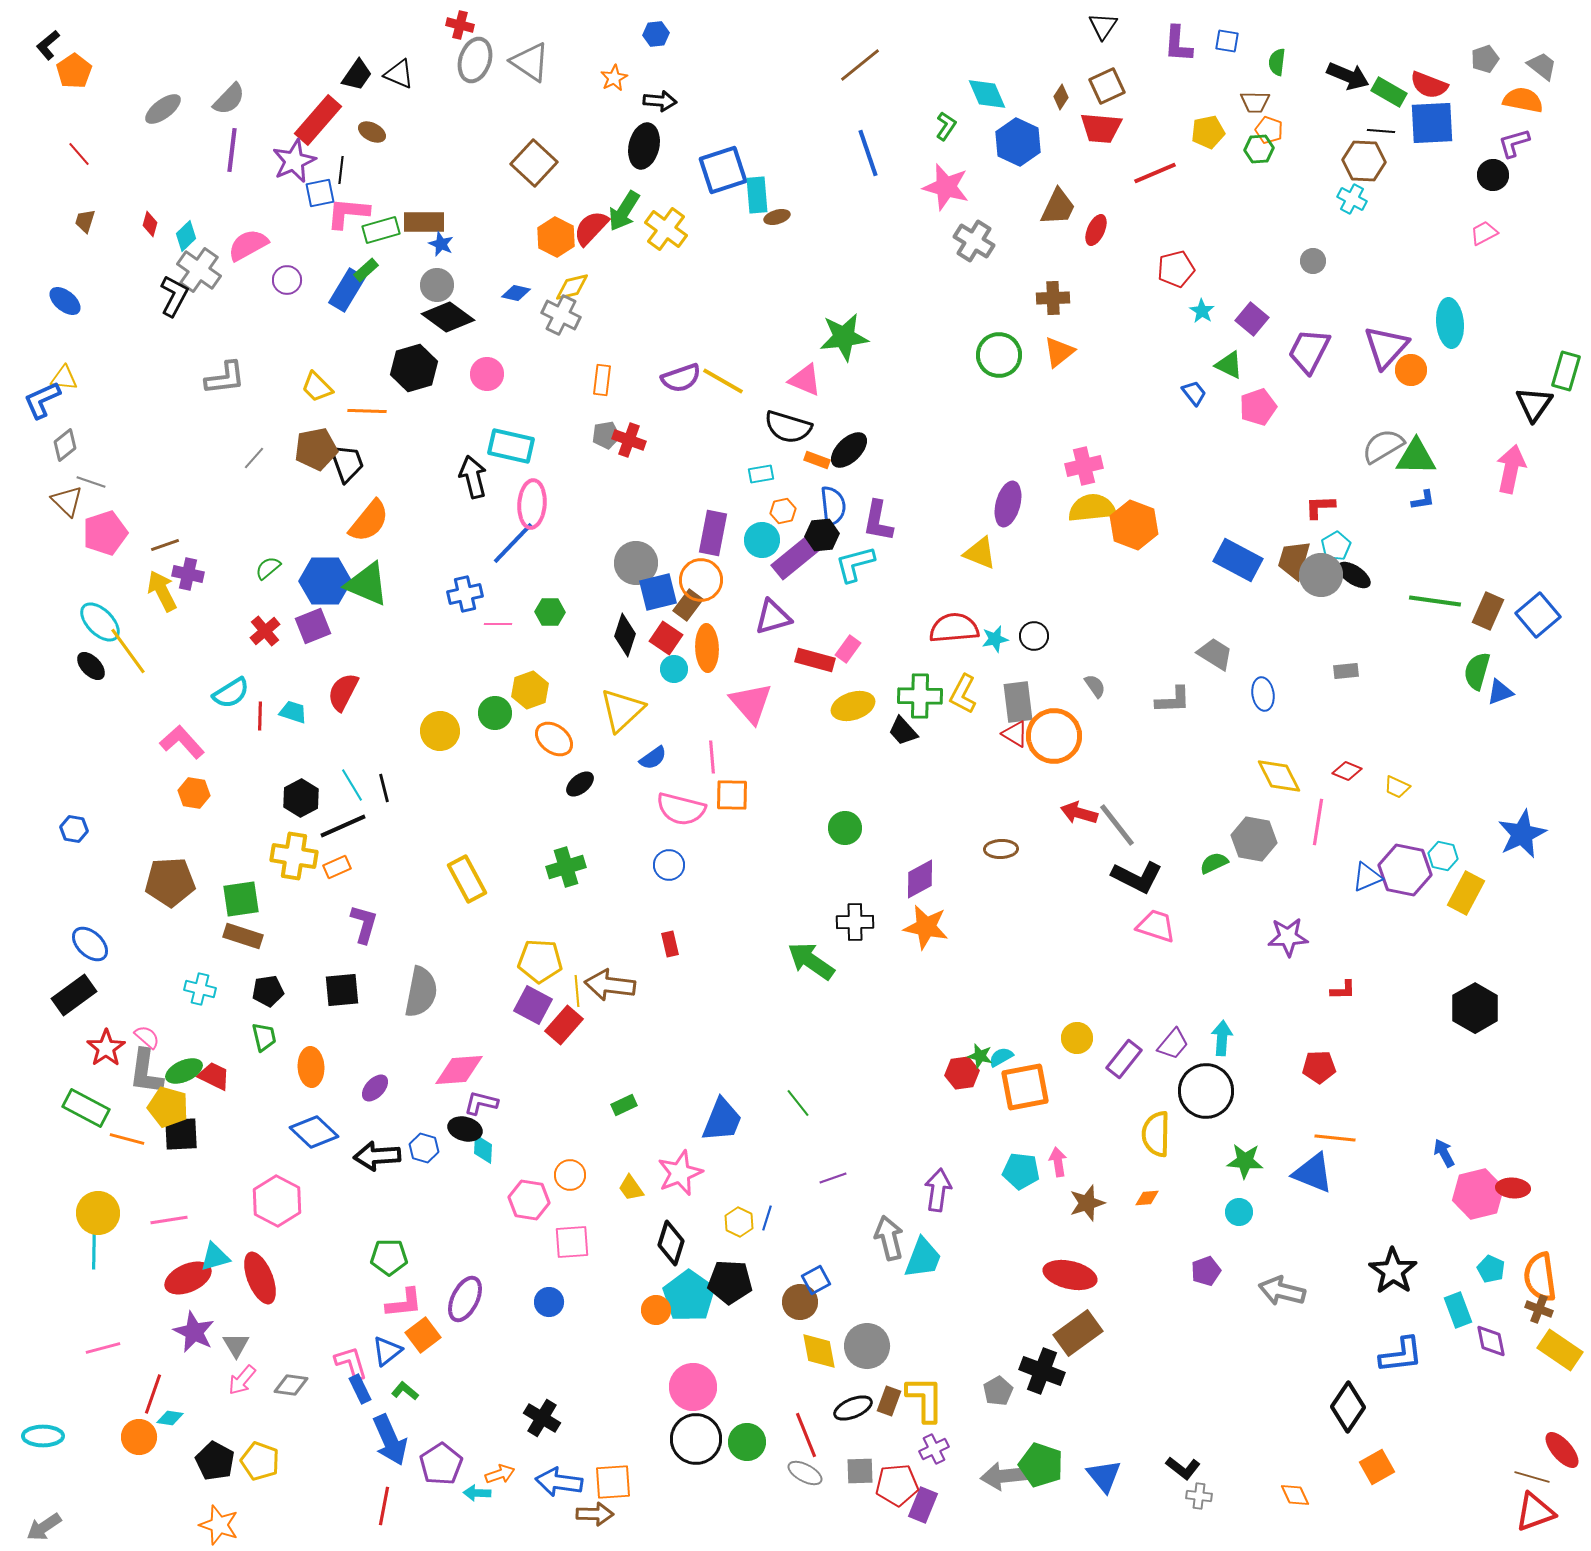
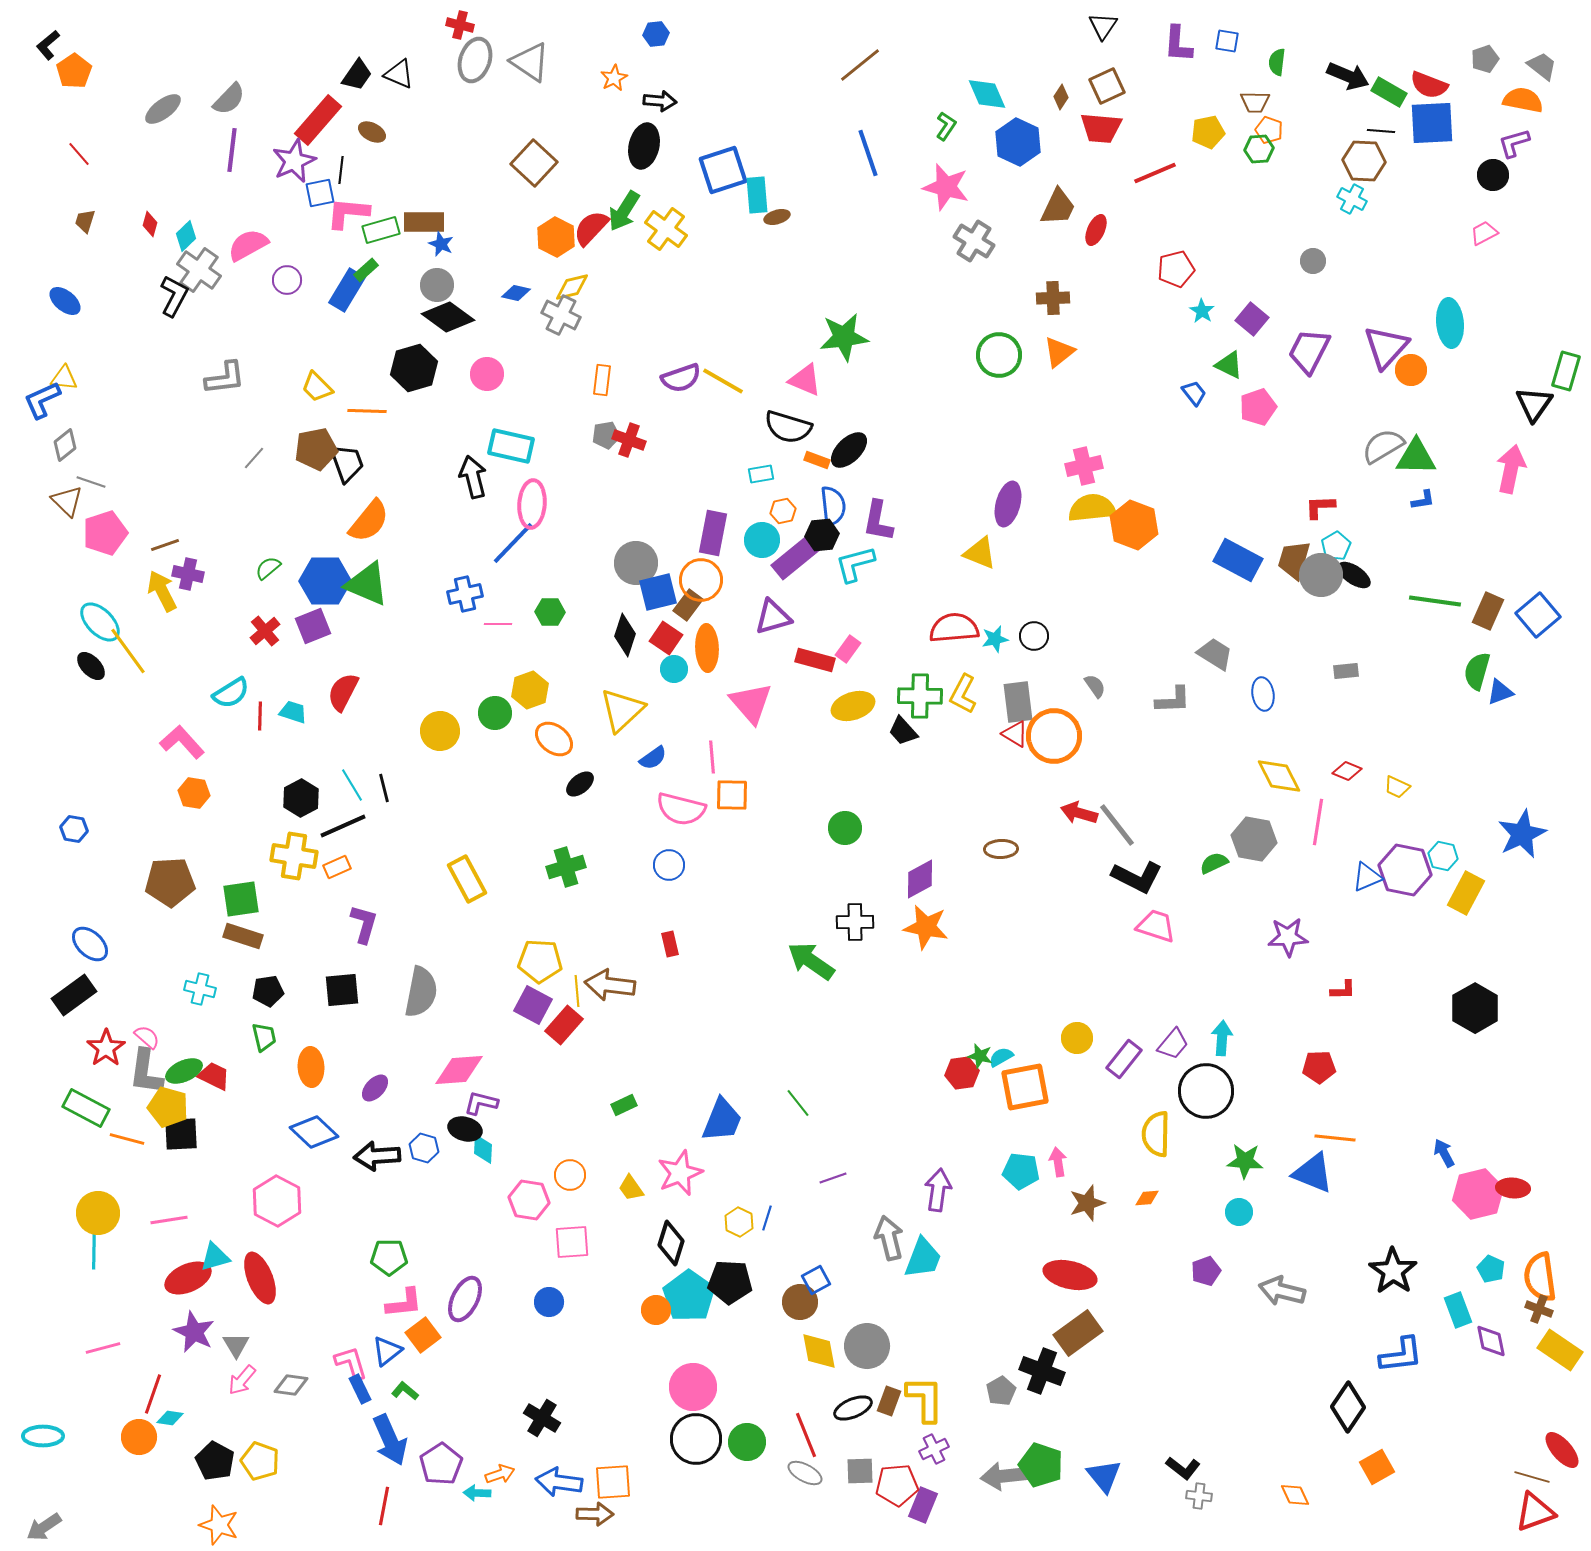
gray pentagon at (998, 1391): moved 3 px right
